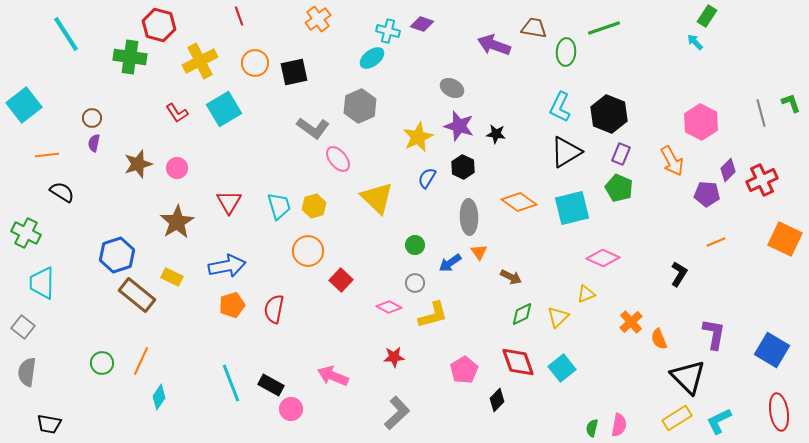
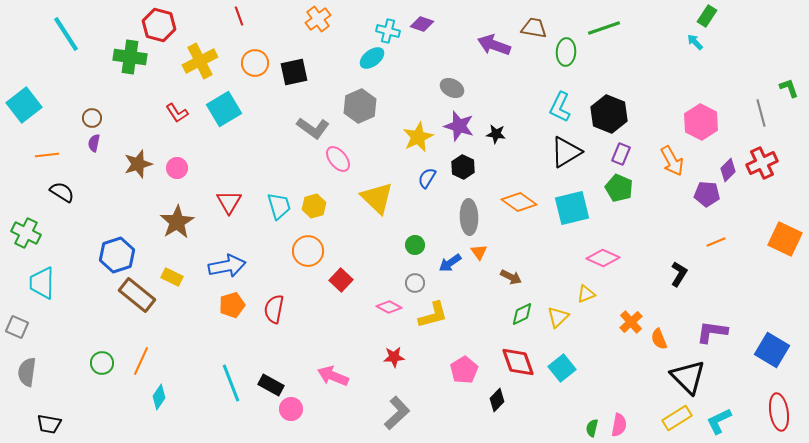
green L-shape at (791, 103): moved 2 px left, 15 px up
red cross at (762, 180): moved 17 px up
gray square at (23, 327): moved 6 px left; rotated 15 degrees counterclockwise
purple L-shape at (714, 334): moved 2 px left, 2 px up; rotated 92 degrees counterclockwise
